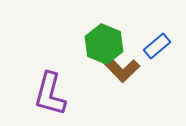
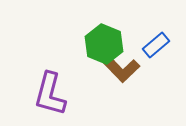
blue rectangle: moved 1 px left, 1 px up
